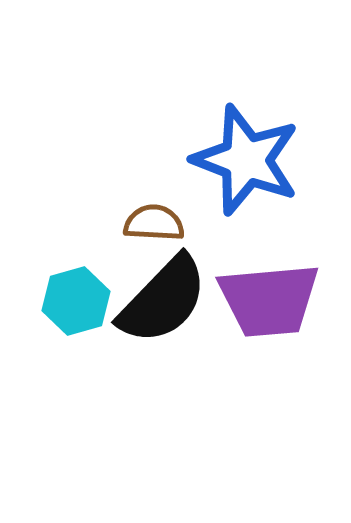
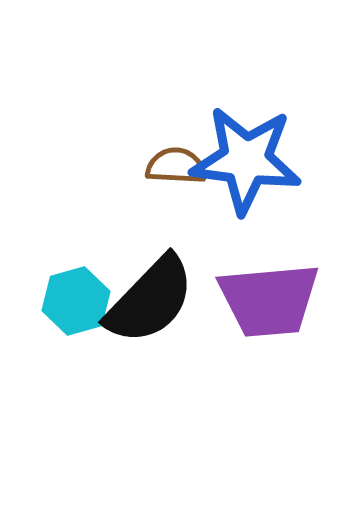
blue star: rotated 14 degrees counterclockwise
brown semicircle: moved 22 px right, 57 px up
black semicircle: moved 13 px left
